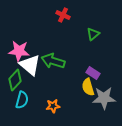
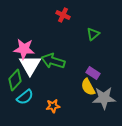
pink star: moved 5 px right, 2 px up
white triangle: rotated 20 degrees clockwise
yellow semicircle: rotated 12 degrees counterclockwise
cyan semicircle: moved 3 px right, 3 px up; rotated 36 degrees clockwise
